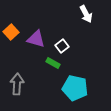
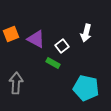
white arrow: moved 19 px down; rotated 42 degrees clockwise
orange square: moved 2 px down; rotated 21 degrees clockwise
purple triangle: rotated 12 degrees clockwise
gray arrow: moved 1 px left, 1 px up
cyan pentagon: moved 11 px right
